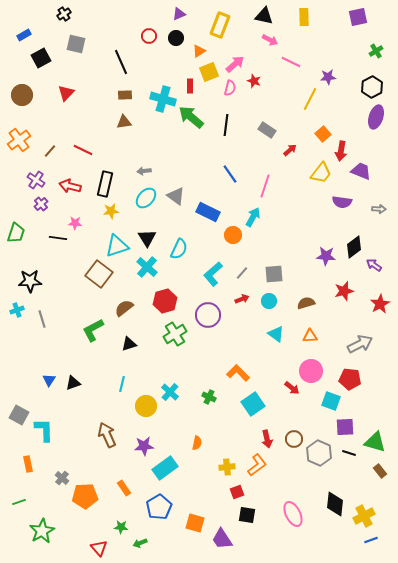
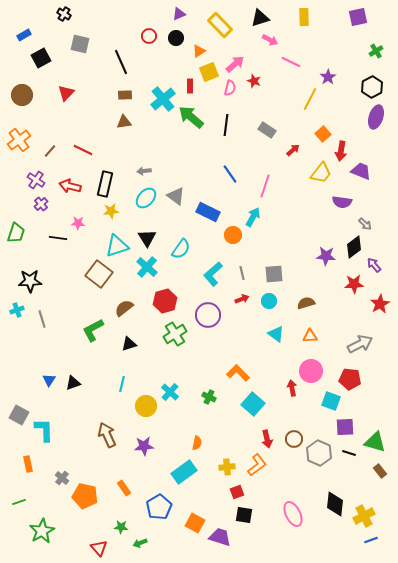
black cross at (64, 14): rotated 24 degrees counterclockwise
black triangle at (264, 16): moved 4 px left, 2 px down; rotated 30 degrees counterclockwise
yellow rectangle at (220, 25): rotated 65 degrees counterclockwise
gray square at (76, 44): moved 4 px right
purple star at (328, 77): rotated 28 degrees counterclockwise
cyan cross at (163, 99): rotated 35 degrees clockwise
red arrow at (290, 150): moved 3 px right
gray arrow at (379, 209): moved 14 px left, 15 px down; rotated 40 degrees clockwise
pink star at (75, 223): moved 3 px right
cyan semicircle at (179, 249): moved 2 px right; rotated 10 degrees clockwise
purple arrow at (374, 265): rotated 14 degrees clockwise
gray line at (242, 273): rotated 56 degrees counterclockwise
red star at (344, 291): moved 10 px right, 7 px up; rotated 12 degrees clockwise
red arrow at (292, 388): rotated 140 degrees counterclockwise
cyan square at (253, 404): rotated 15 degrees counterclockwise
cyan rectangle at (165, 468): moved 19 px right, 4 px down
orange pentagon at (85, 496): rotated 15 degrees clockwise
black square at (247, 515): moved 3 px left
orange square at (195, 523): rotated 12 degrees clockwise
purple trapezoid at (222, 539): moved 2 px left, 2 px up; rotated 140 degrees clockwise
